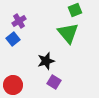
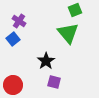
purple cross: rotated 24 degrees counterclockwise
black star: rotated 18 degrees counterclockwise
purple square: rotated 16 degrees counterclockwise
